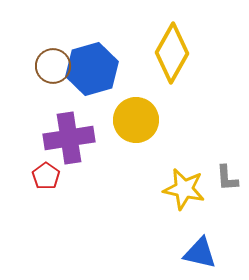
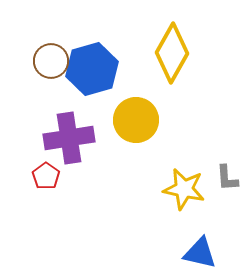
brown circle: moved 2 px left, 5 px up
